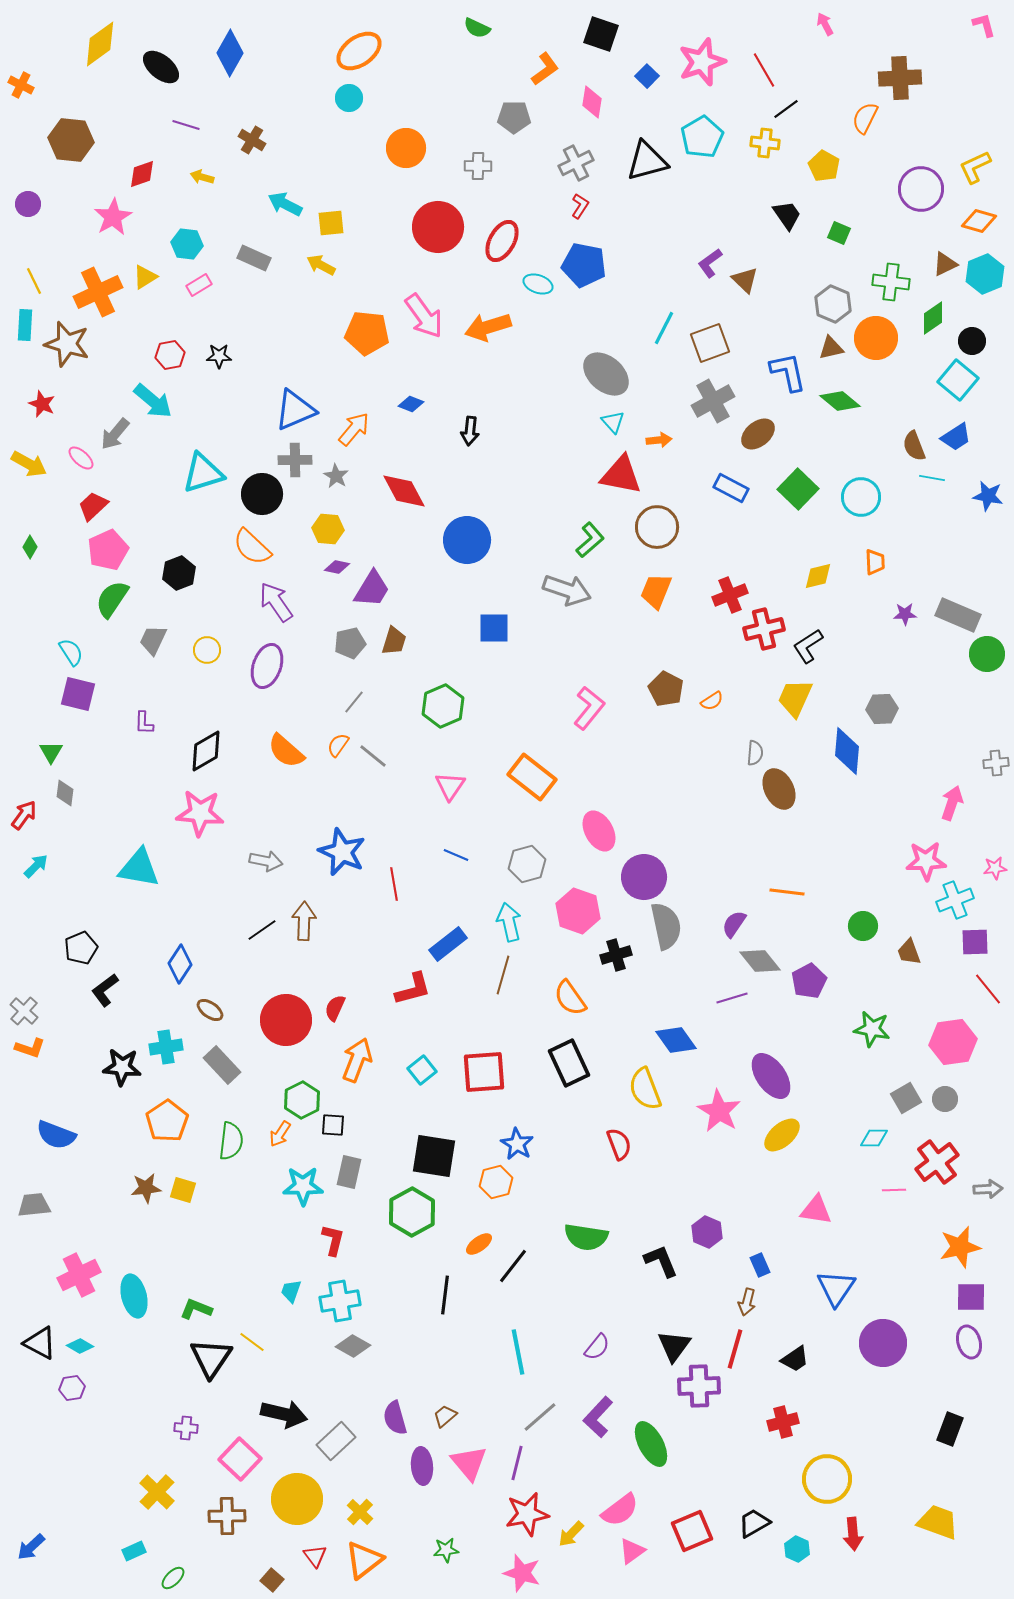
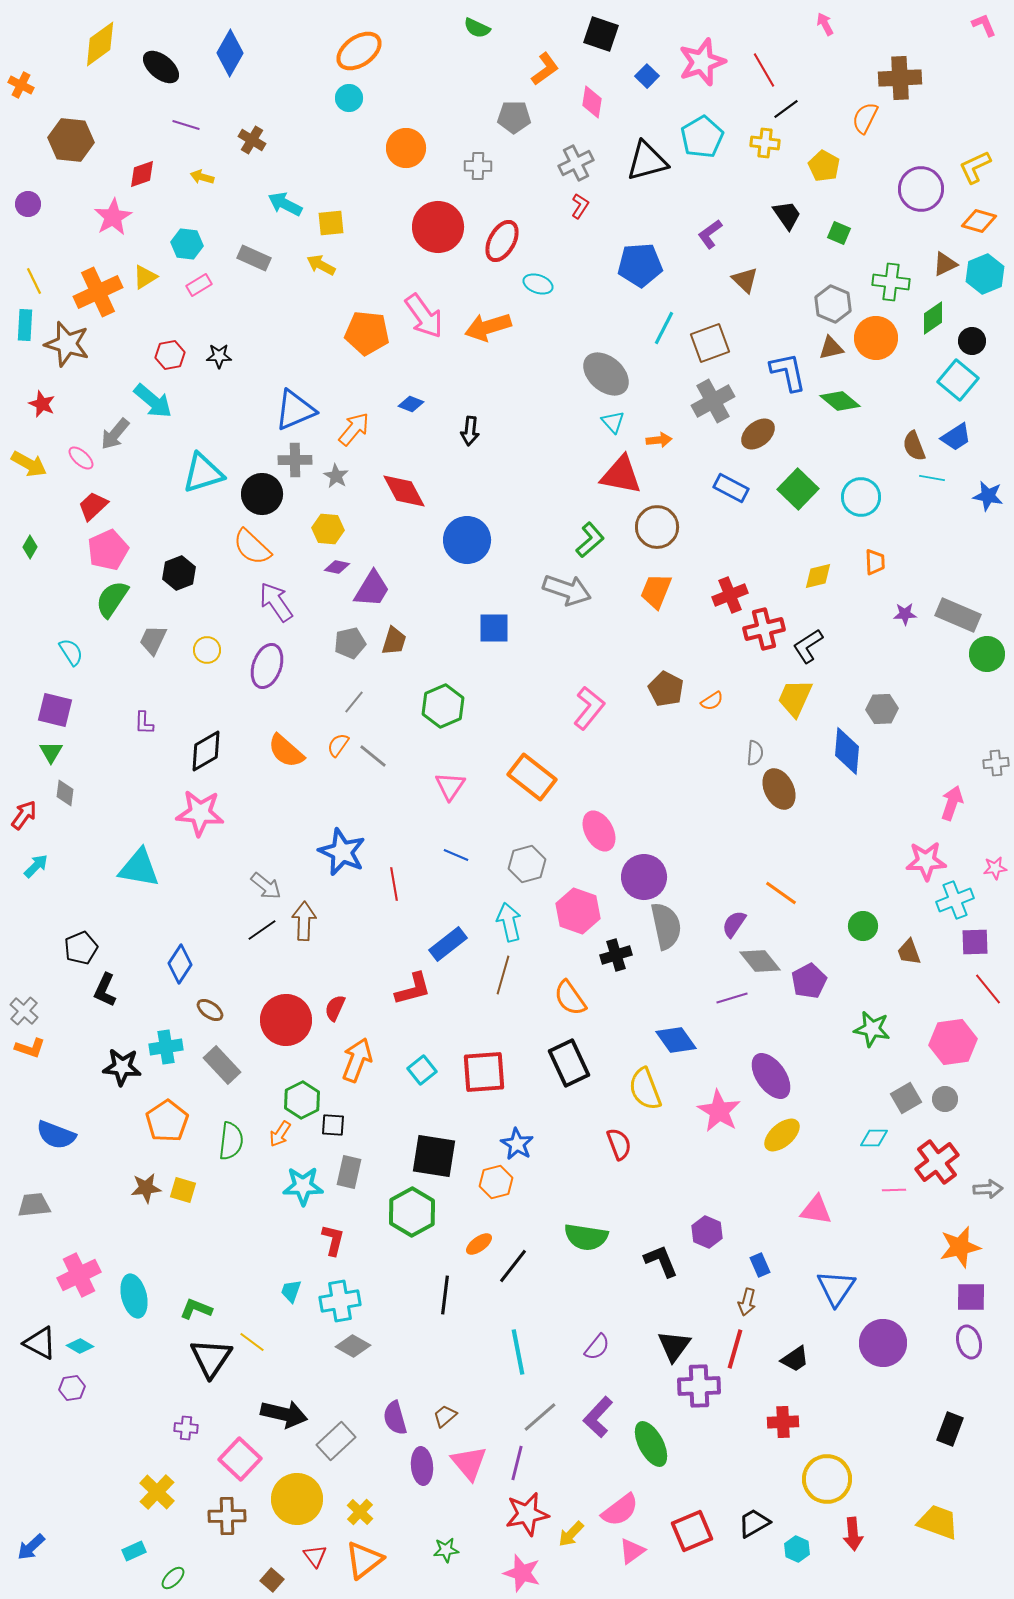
pink L-shape at (984, 25): rotated 8 degrees counterclockwise
purple L-shape at (710, 263): moved 29 px up
blue pentagon at (584, 265): moved 56 px right; rotated 15 degrees counterclockwise
purple square at (78, 694): moved 23 px left, 16 px down
gray arrow at (266, 861): moved 25 px down; rotated 28 degrees clockwise
orange line at (787, 892): moved 6 px left, 1 px down; rotated 28 degrees clockwise
black L-shape at (105, 990): rotated 28 degrees counterclockwise
red cross at (783, 1422): rotated 12 degrees clockwise
